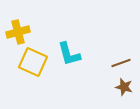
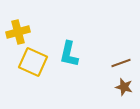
cyan L-shape: rotated 28 degrees clockwise
